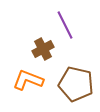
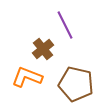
brown cross: rotated 10 degrees counterclockwise
orange L-shape: moved 1 px left, 3 px up
